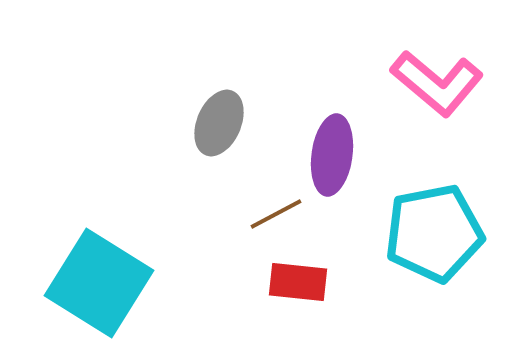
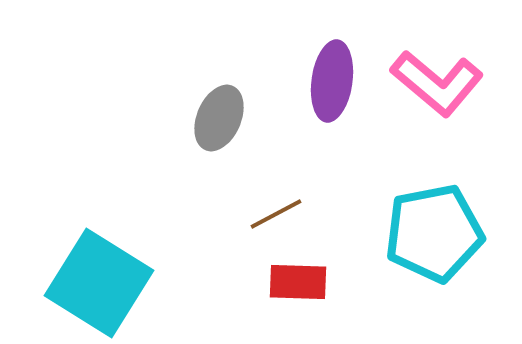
gray ellipse: moved 5 px up
purple ellipse: moved 74 px up
red rectangle: rotated 4 degrees counterclockwise
